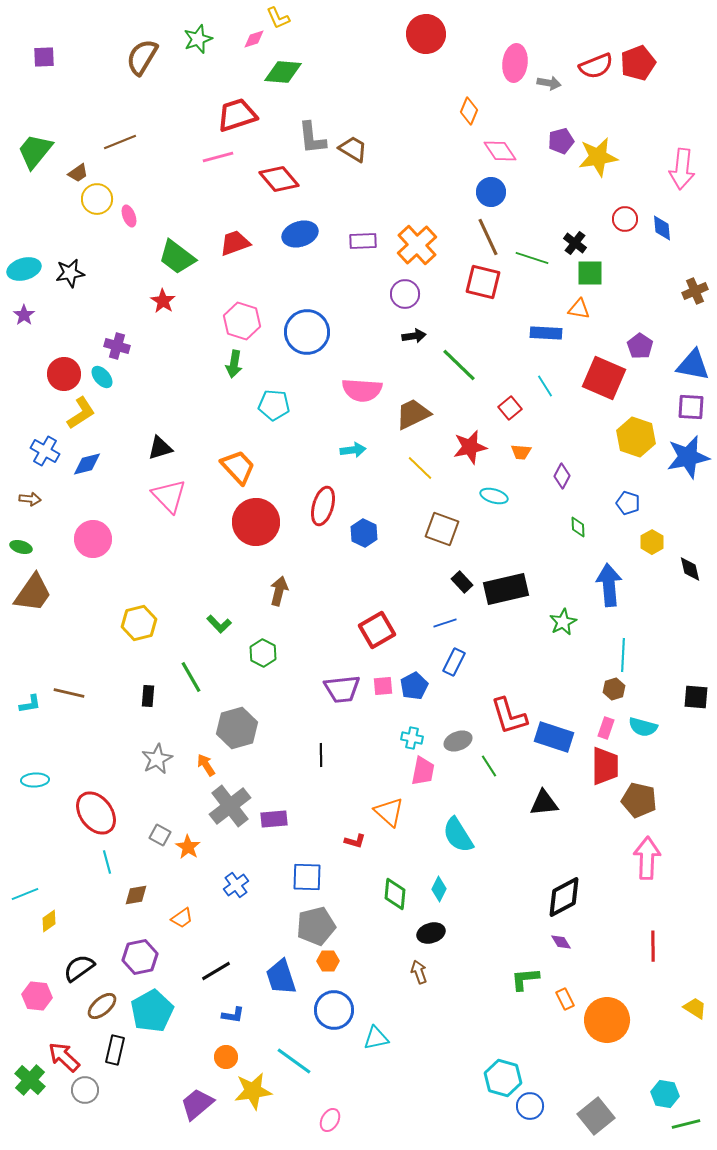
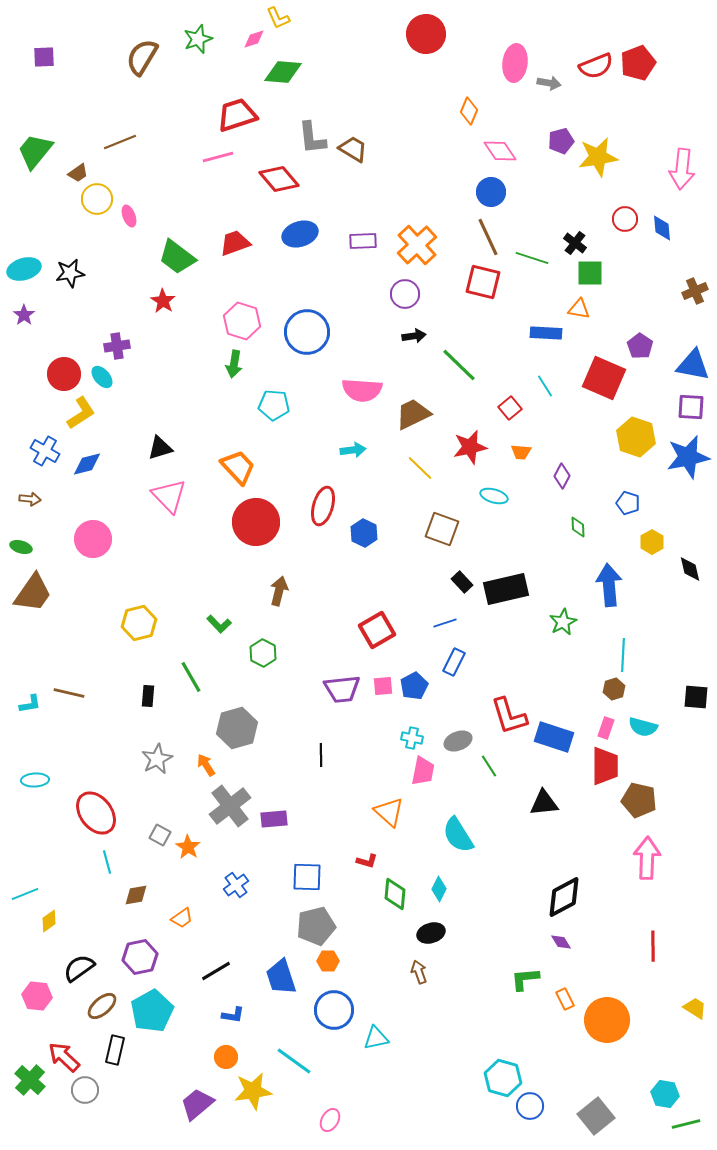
purple cross at (117, 346): rotated 25 degrees counterclockwise
red L-shape at (355, 841): moved 12 px right, 20 px down
